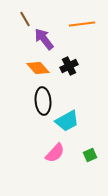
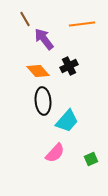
orange diamond: moved 3 px down
cyan trapezoid: rotated 20 degrees counterclockwise
green square: moved 1 px right, 4 px down
